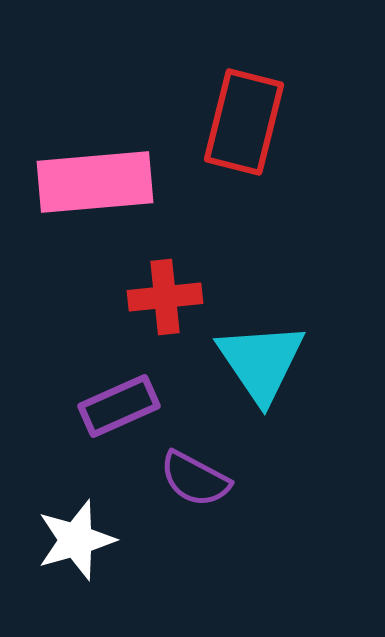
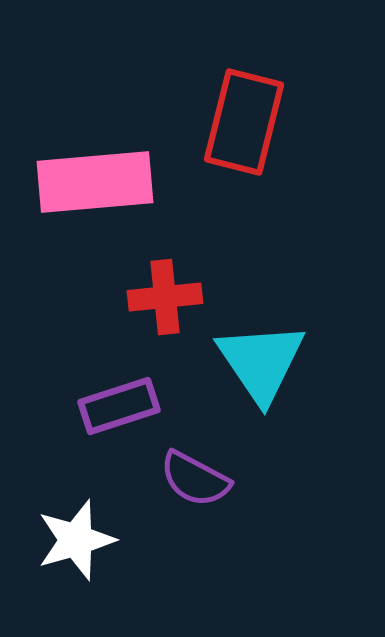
purple rectangle: rotated 6 degrees clockwise
